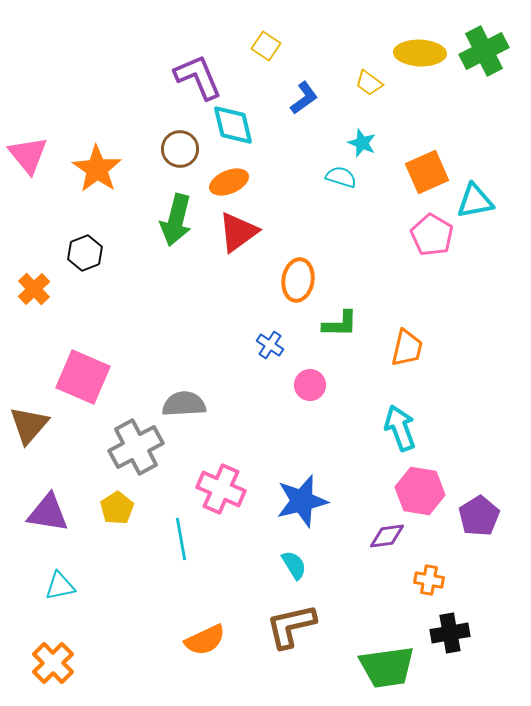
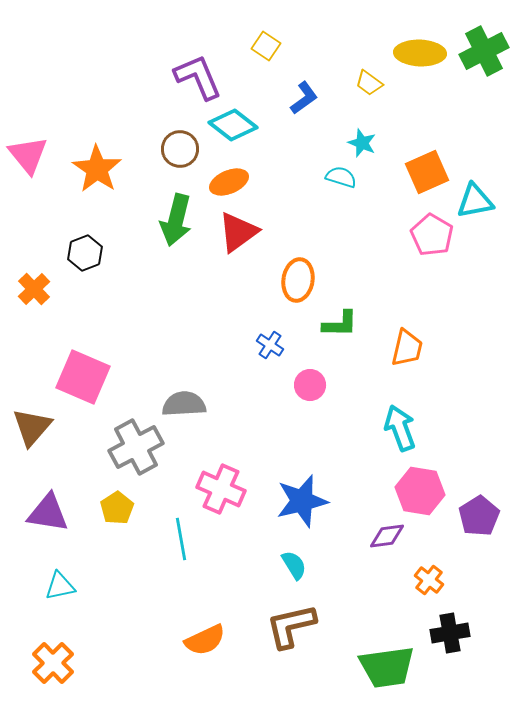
cyan diamond at (233, 125): rotated 39 degrees counterclockwise
brown triangle at (29, 425): moved 3 px right, 2 px down
orange cross at (429, 580): rotated 28 degrees clockwise
